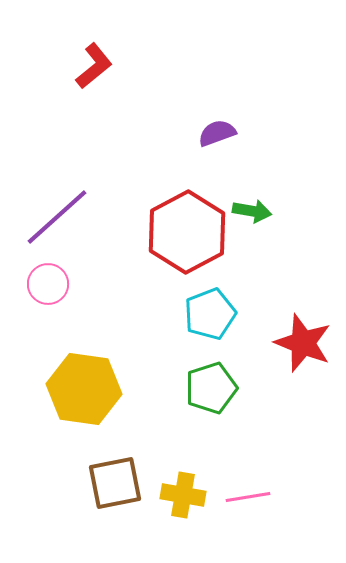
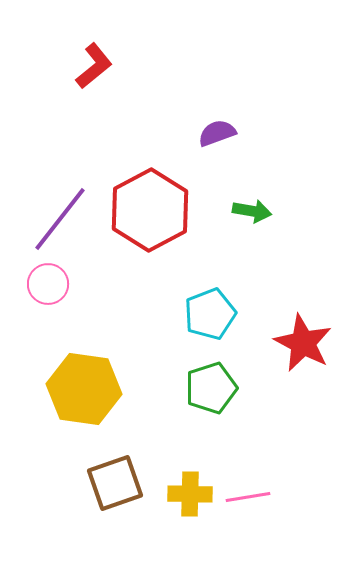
purple line: moved 3 px right, 2 px down; rotated 10 degrees counterclockwise
red hexagon: moved 37 px left, 22 px up
red star: rotated 6 degrees clockwise
brown square: rotated 8 degrees counterclockwise
yellow cross: moved 7 px right, 1 px up; rotated 9 degrees counterclockwise
